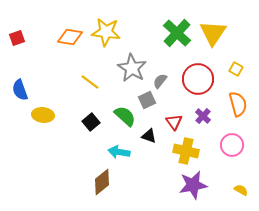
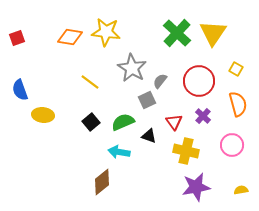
red circle: moved 1 px right, 2 px down
green semicircle: moved 2 px left, 6 px down; rotated 65 degrees counterclockwise
purple star: moved 3 px right, 2 px down
yellow semicircle: rotated 40 degrees counterclockwise
